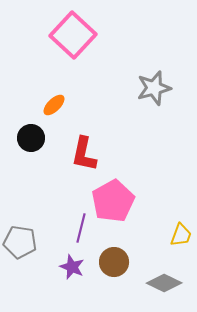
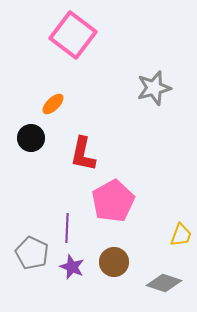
pink square: rotated 6 degrees counterclockwise
orange ellipse: moved 1 px left, 1 px up
red L-shape: moved 1 px left
purple line: moved 14 px left; rotated 12 degrees counterclockwise
gray pentagon: moved 12 px right, 11 px down; rotated 16 degrees clockwise
gray diamond: rotated 8 degrees counterclockwise
